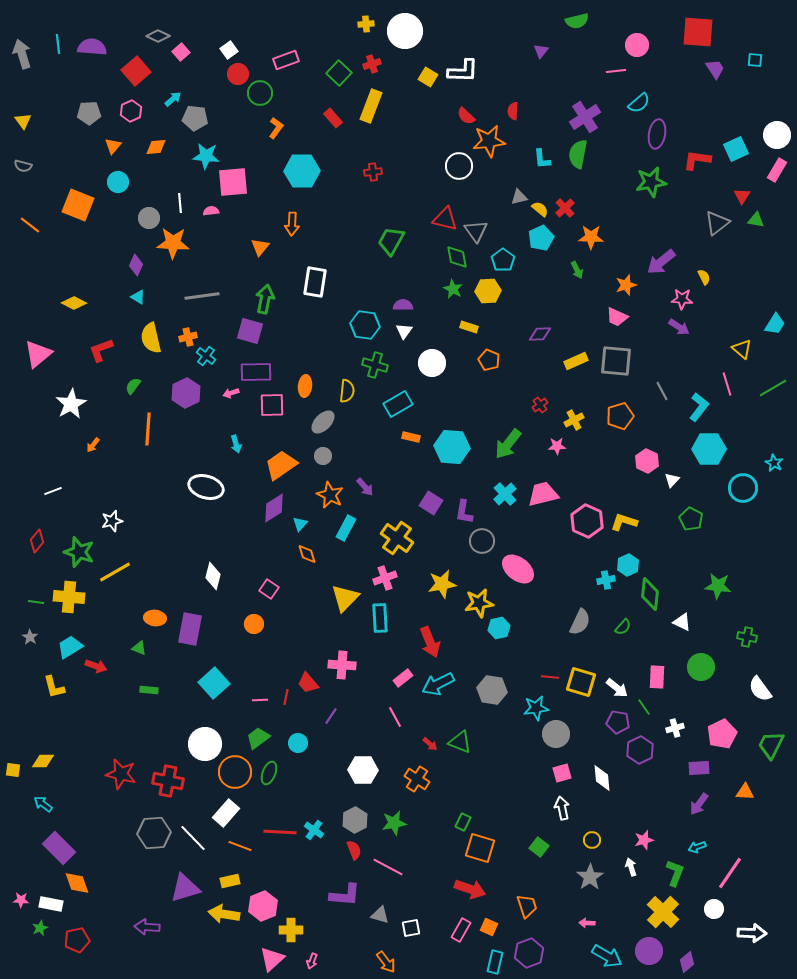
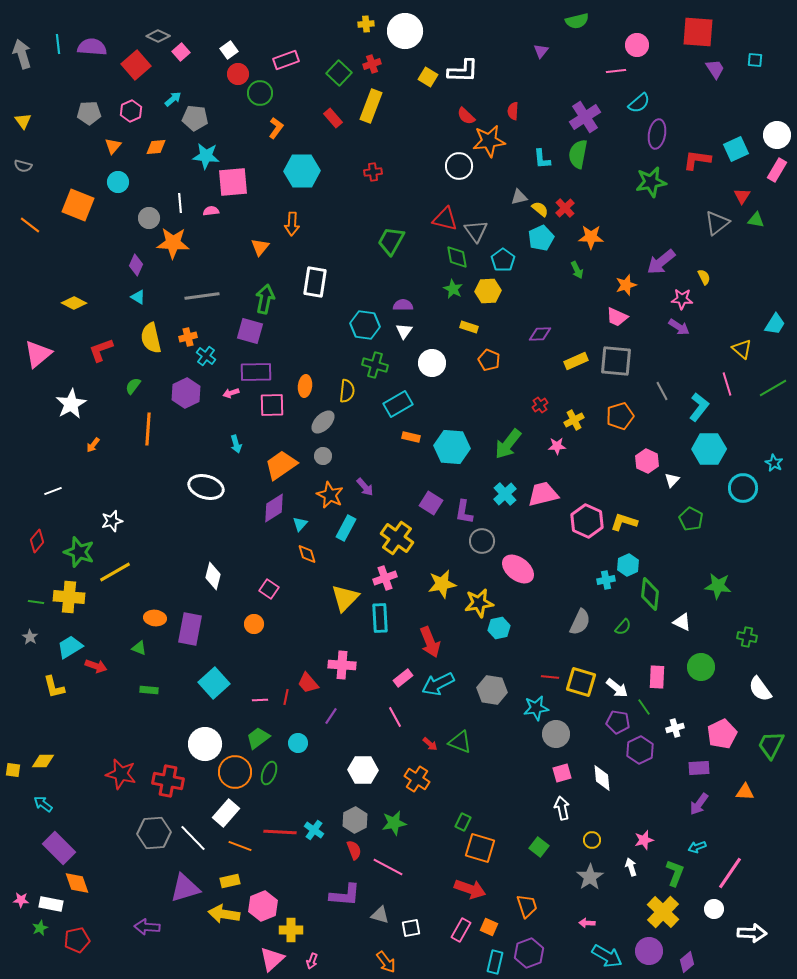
red square at (136, 71): moved 6 px up
